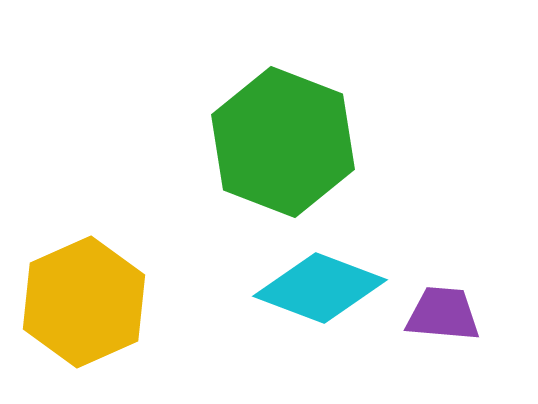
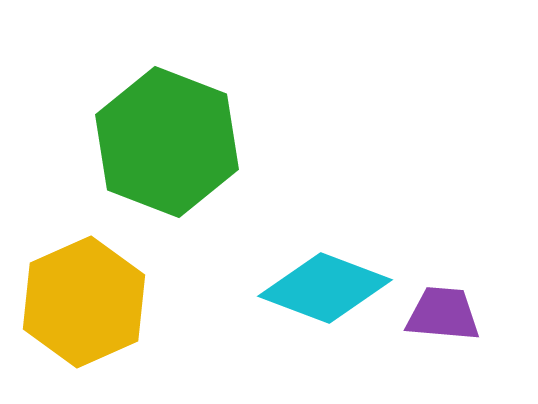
green hexagon: moved 116 px left
cyan diamond: moved 5 px right
